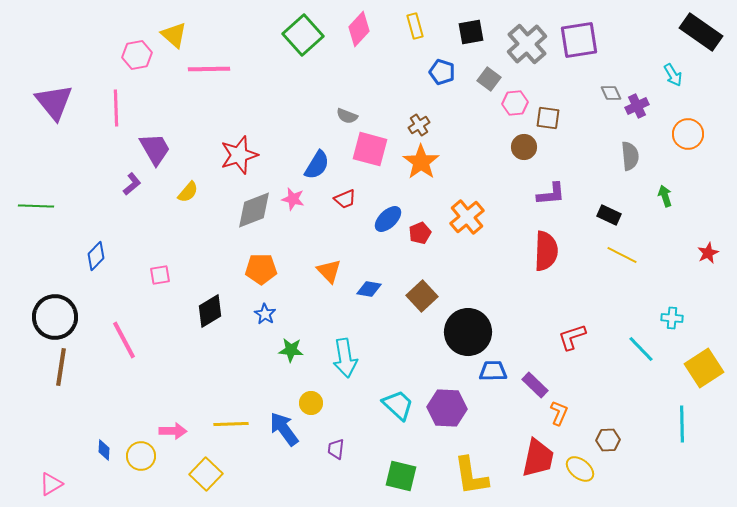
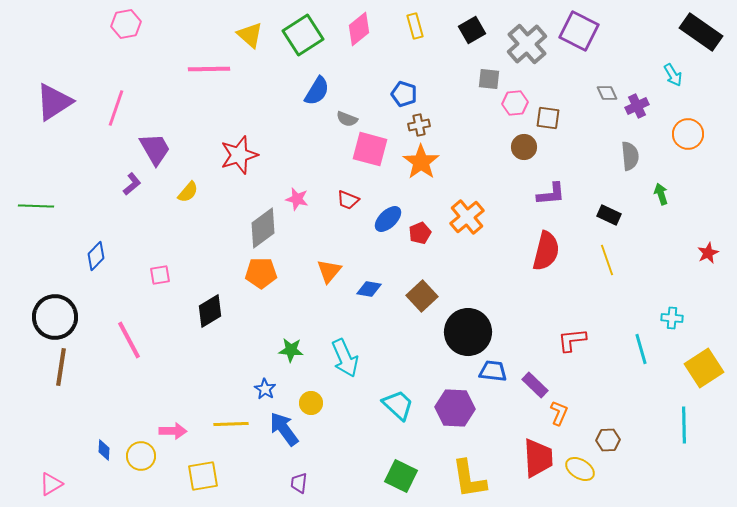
pink diamond at (359, 29): rotated 8 degrees clockwise
black square at (471, 32): moved 1 px right, 2 px up; rotated 20 degrees counterclockwise
yellow triangle at (174, 35): moved 76 px right
green square at (303, 35): rotated 9 degrees clockwise
purple square at (579, 40): moved 9 px up; rotated 36 degrees clockwise
pink hexagon at (137, 55): moved 11 px left, 31 px up
blue pentagon at (442, 72): moved 38 px left, 22 px down
gray square at (489, 79): rotated 30 degrees counterclockwise
gray diamond at (611, 93): moved 4 px left
purple triangle at (54, 102): rotated 36 degrees clockwise
pink line at (116, 108): rotated 21 degrees clockwise
gray semicircle at (347, 116): moved 3 px down
brown cross at (419, 125): rotated 20 degrees clockwise
blue semicircle at (317, 165): moved 74 px up
green arrow at (665, 196): moved 4 px left, 2 px up
pink star at (293, 199): moved 4 px right
red trapezoid at (345, 199): moved 3 px right, 1 px down; rotated 45 degrees clockwise
gray diamond at (254, 210): moved 9 px right, 18 px down; rotated 15 degrees counterclockwise
red semicircle at (546, 251): rotated 12 degrees clockwise
yellow line at (622, 255): moved 15 px left, 5 px down; rotated 44 degrees clockwise
orange pentagon at (261, 269): moved 4 px down
orange triangle at (329, 271): rotated 24 degrees clockwise
blue star at (265, 314): moved 75 px down
red L-shape at (572, 337): moved 3 px down; rotated 12 degrees clockwise
pink line at (124, 340): moved 5 px right
cyan line at (641, 349): rotated 28 degrees clockwise
cyan arrow at (345, 358): rotated 15 degrees counterclockwise
blue trapezoid at (493, 371): rotated 8 degrees clockwise
purple hexagon at (447, 408): moved 8 px right
cyan line at (682, 424): moved 2 px right, 1 px down
purple trapezoid at (336, 449): moved 37 px left, 34 px down
red trapezoid at (538, 458): rotated 15 degrees counterclockwise
yellow ellipse at (580, 469): rotated 8 degrees counterclockwise
yellow square at (206, 474): moved 3 px left, 2 px down; rotated 36 degrees clockwise
green square at (401, 476): rotated 12 degrees clockwise
yellow L-shape at (471, 476): moved 2 px left, 3 px down
